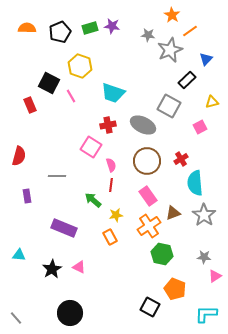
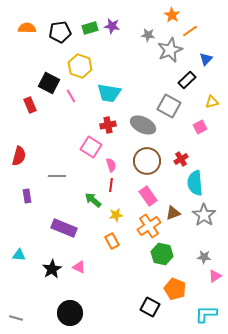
black pentagon at (60, 32): rotated 15 degrees clockwise
cyan trapezoid at (113, 93): moved 4 px left; rotated 10 degrees counterclockwise
orange rectangle at (110, 237): moved 2 px right, 4 px down
gray line at (16, 318): rotated 32 degrees counterclockwise
